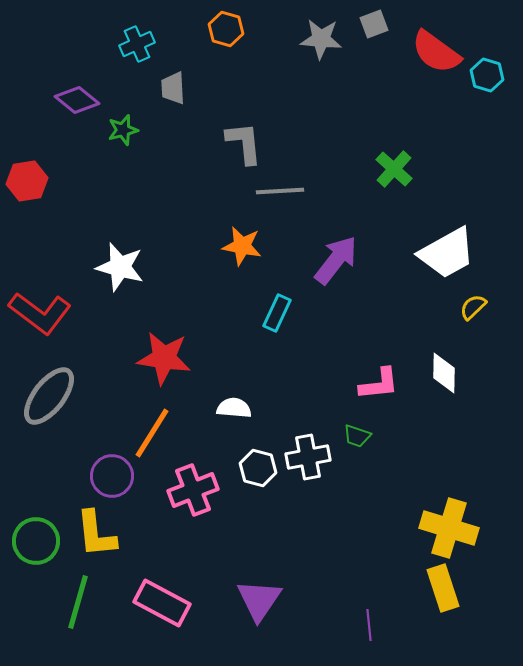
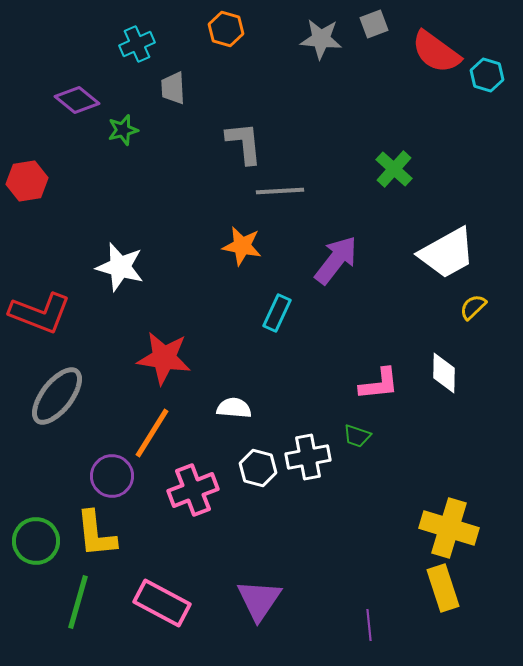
red L-shape: rotated 16 degrees counterclockwise
gray ellipse: moved 8 px right
